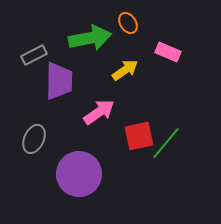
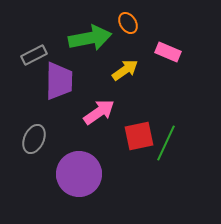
green line: rotated 15 degrees counterclockwise
